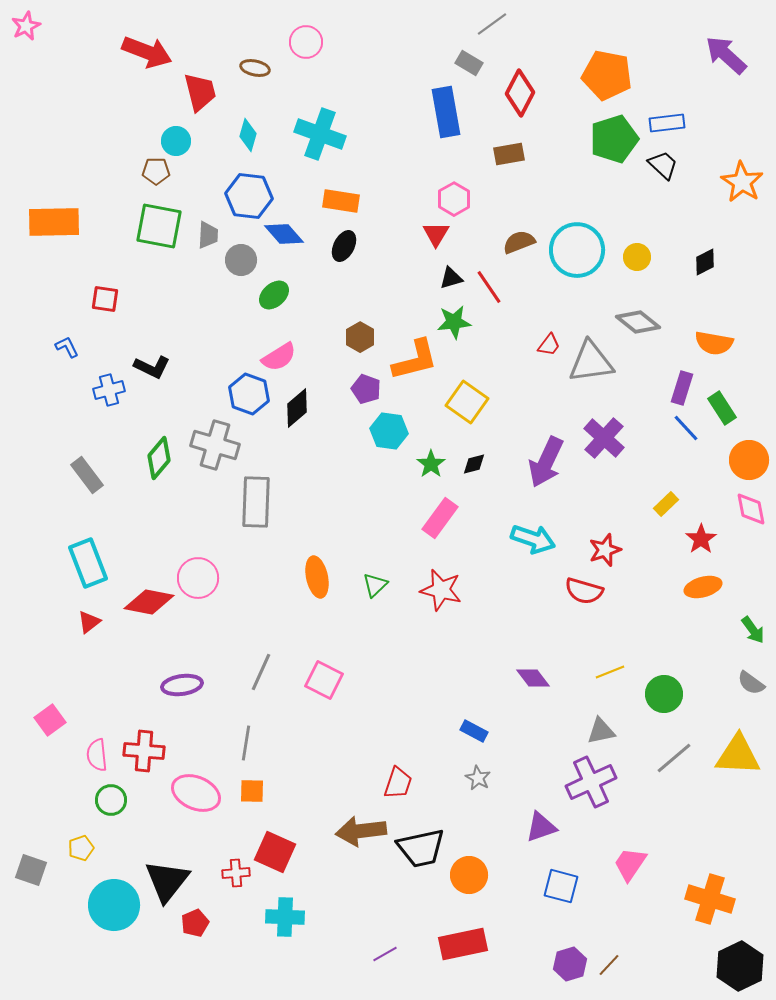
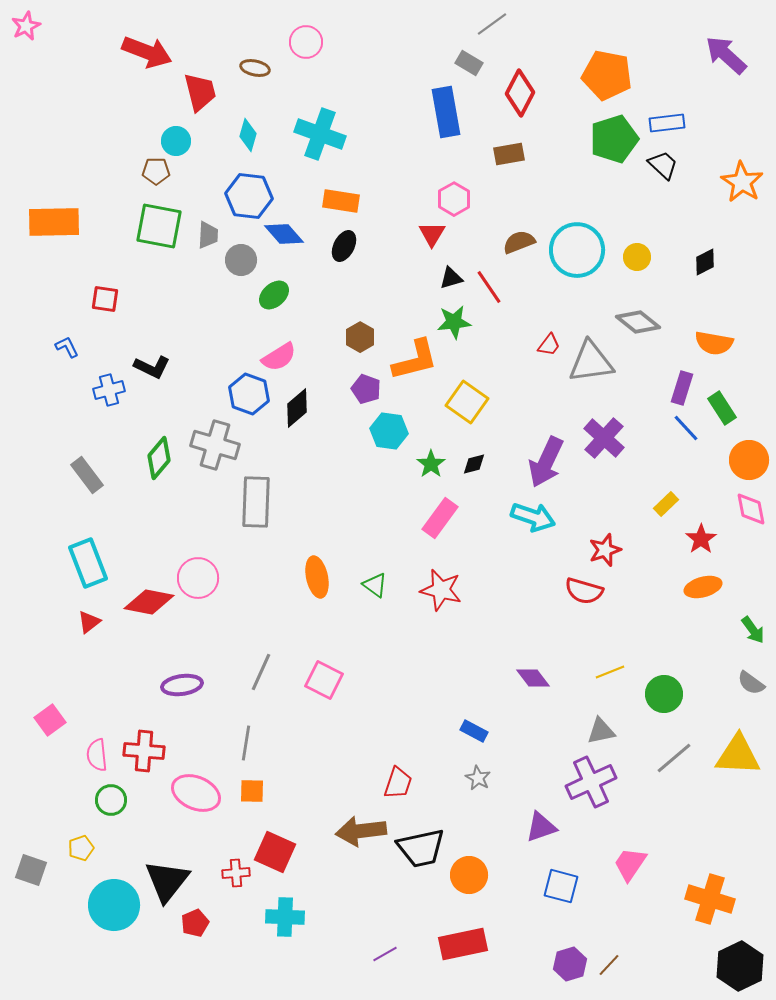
red triangle at (436, 234): moved 4 px left
cyan arrow at (533, 539): moved 22 px up
green triangle at (375, 585): rotated 40 degrees counterclockwise
